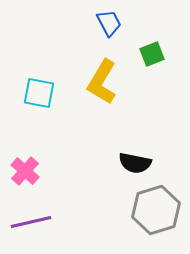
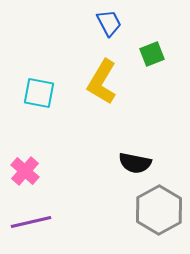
gray hexagon: moved 3 px right; rotated 12 degrees counterclockwise
